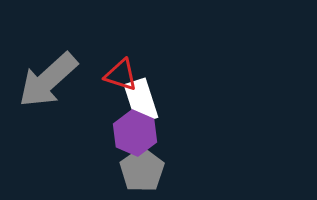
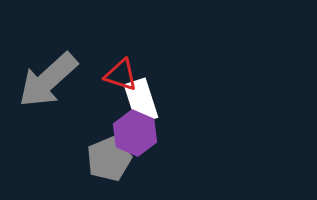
gray pentagon: moved 33 px left, 11 px up; rotated 12 degrees clockwise
